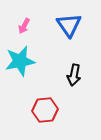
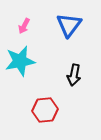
blue triangle: rotated 12 degrees clockwise
